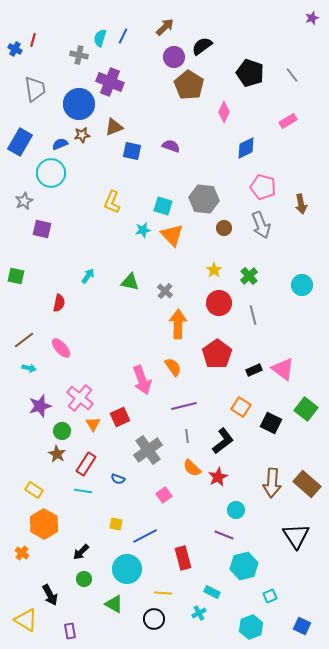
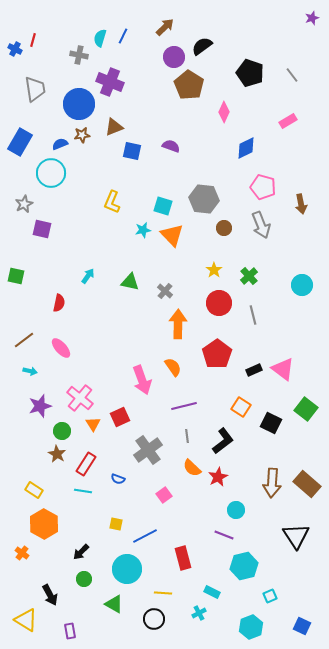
gray star at (24, 201): moved 3 px down
cyan arrow at (29, 368): moved 1 px right, 3 px down
